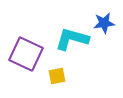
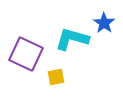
blue star: rotated 30 degrees counterclockwise
yellow square: moved 1 px left, 1 px down
